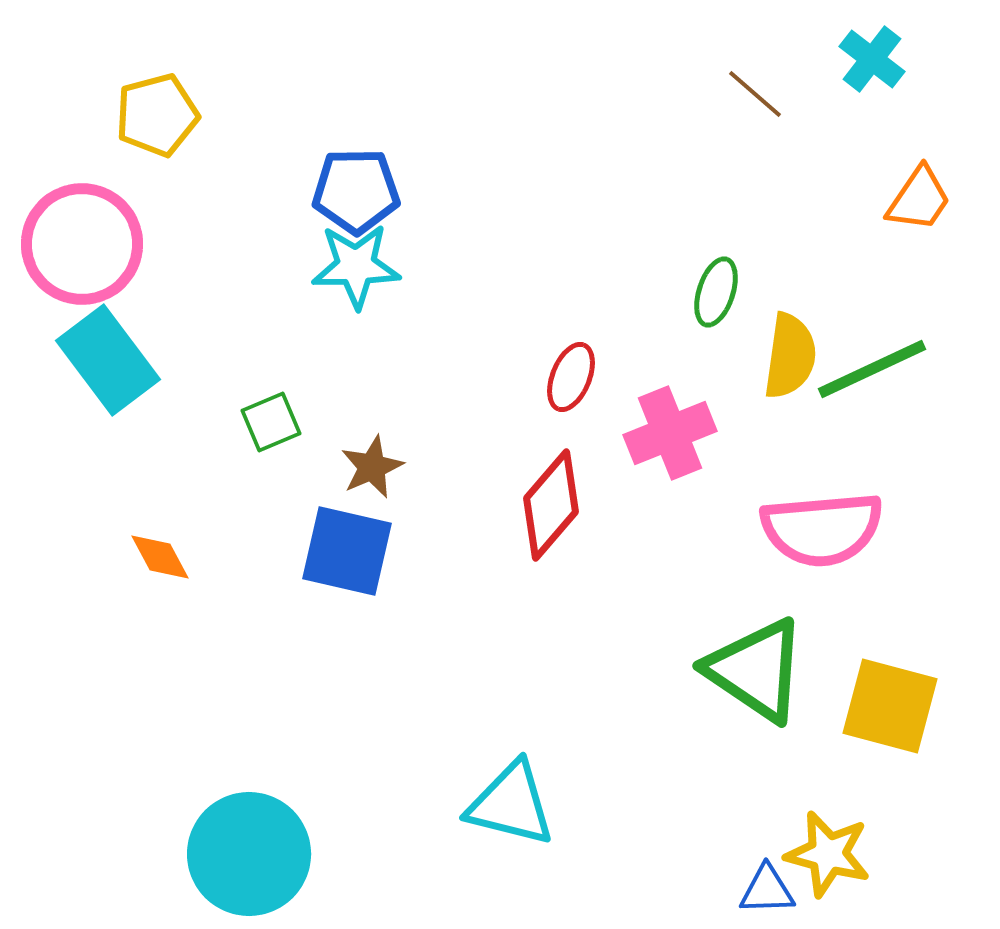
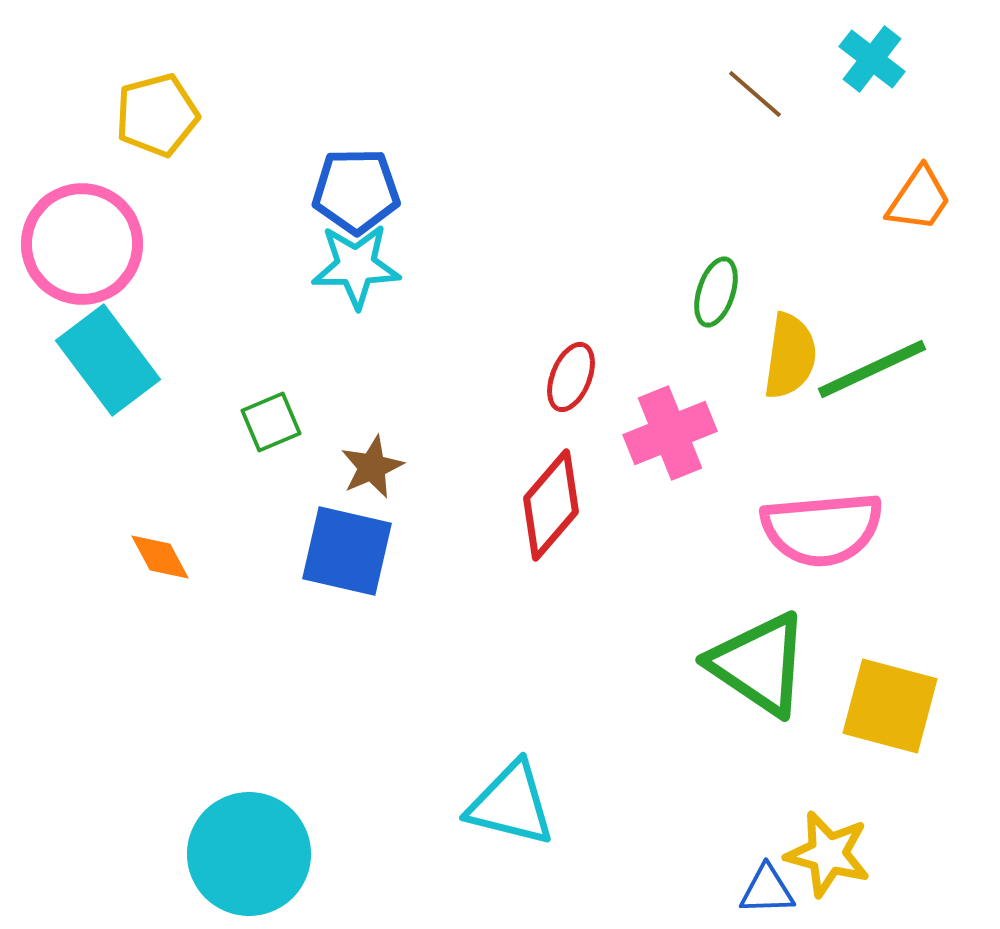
green triangle: moved 3 px right, 6 px up
